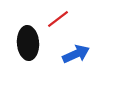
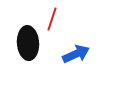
red line: moved 6 px left; rotated 35 degrees counterclockwise
